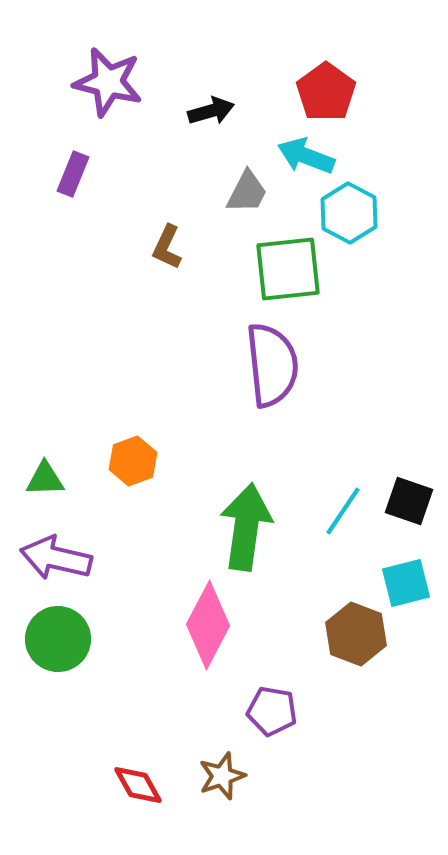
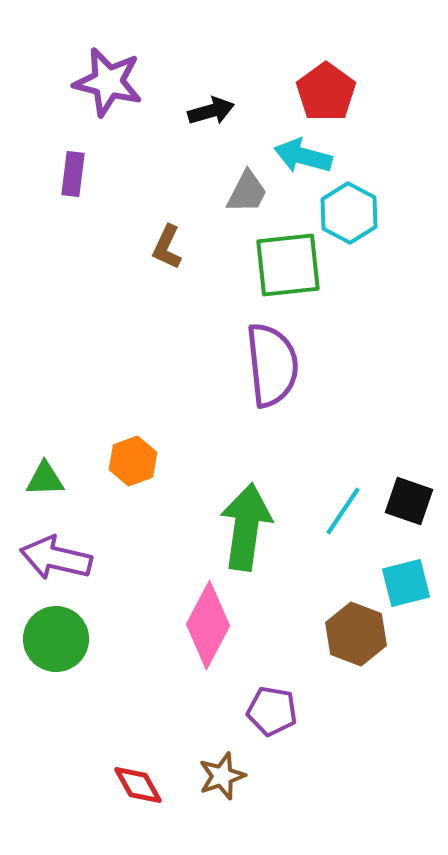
cyan arrow: moved 3 px left; rotated 6 degrees counterclockwise
purple rectangle: rotated 15 degrees counterclockwise
green square: moved 4 px up
green circle: moved 2 px left
